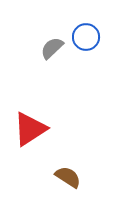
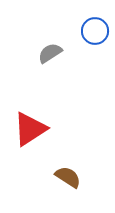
blue circle: moved 9 px right, 6 px up
gray semicircle: moved 2 px left, 5 px down; rotated 10 degrees clockwise
